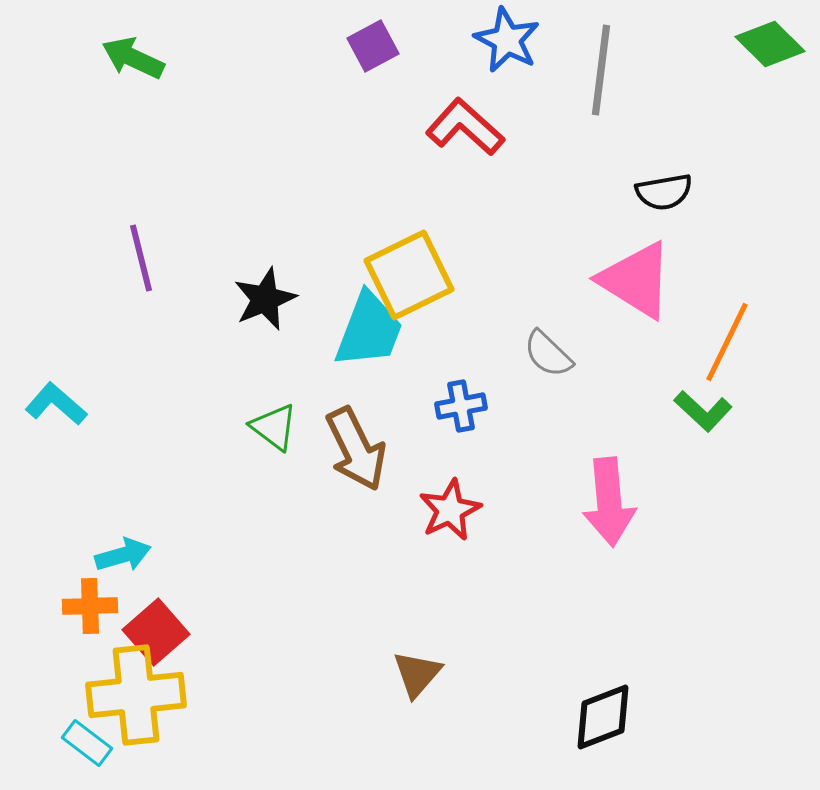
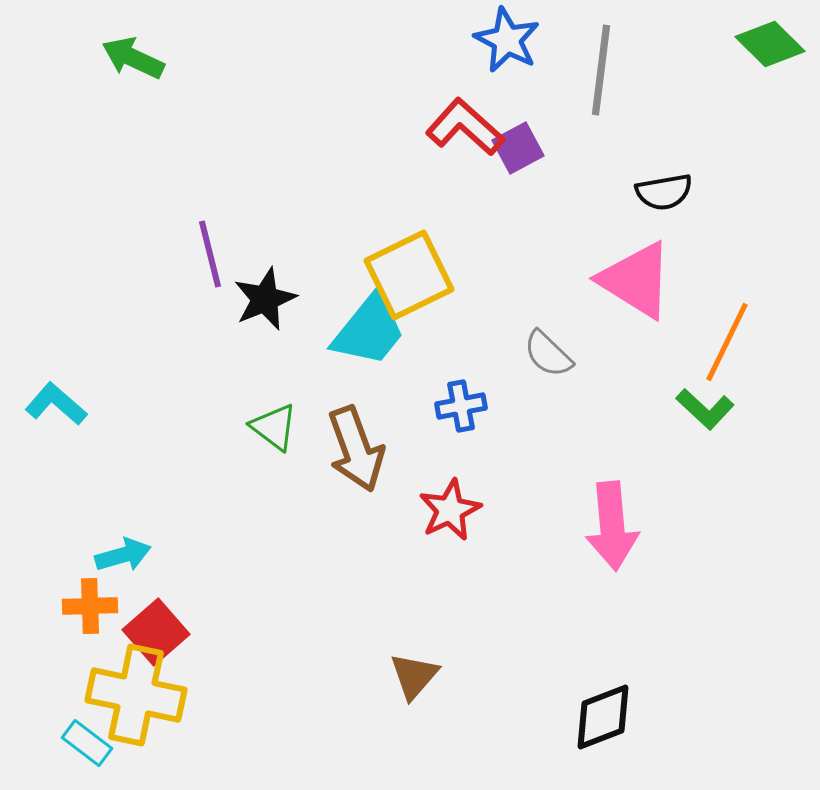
purple square: moved 145 px right, 102 px down
purple line: moved 69 px right, 4 px up
cyan trapezoid: rotated 18 degrees clockwise
green L-shape: moved 2 px right, 2 px up
brown arrow: rotated 6 degrees clockwise
pink arrow: moved 3 px right, 24 px down
brown triangle: moved 3 px left, 2 px down
yellow cross: rotated 18 degrees clockwise
